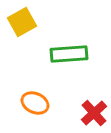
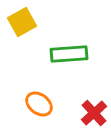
orange ellipse: moved 4 px right, 1 px down; rotated 12 degrees clockwise
